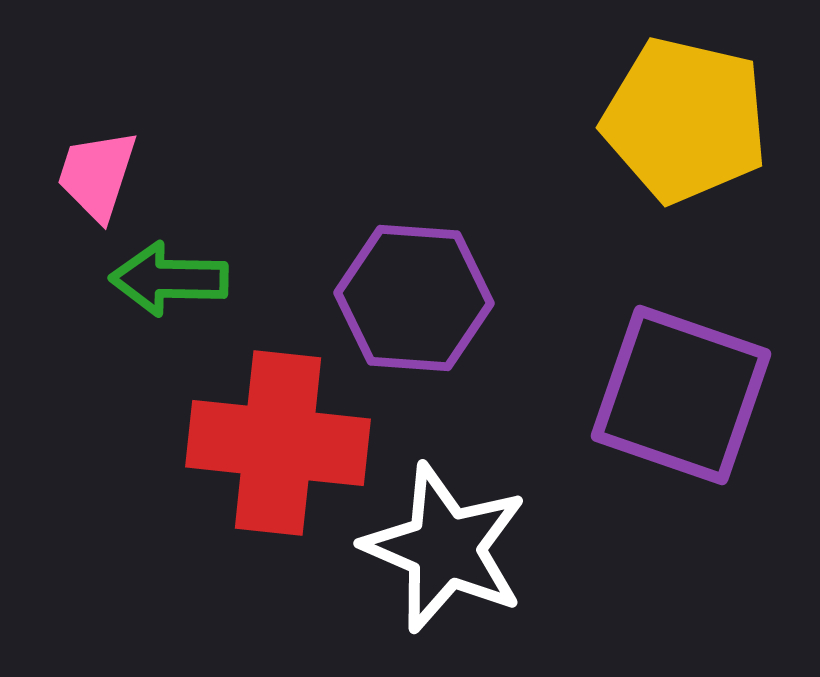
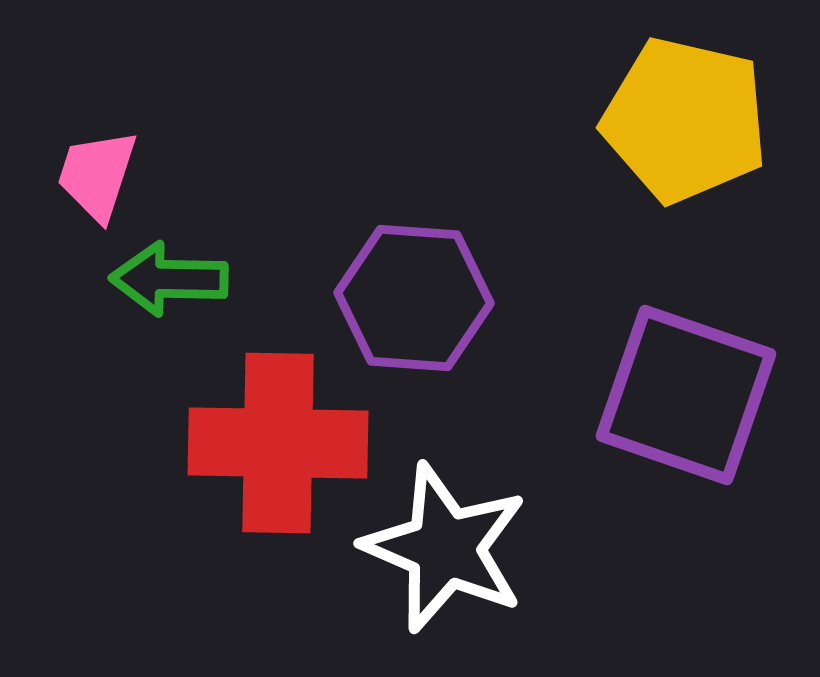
purple square: moved 5 px right
red cross: rotated 5 degrees counterclockwise
